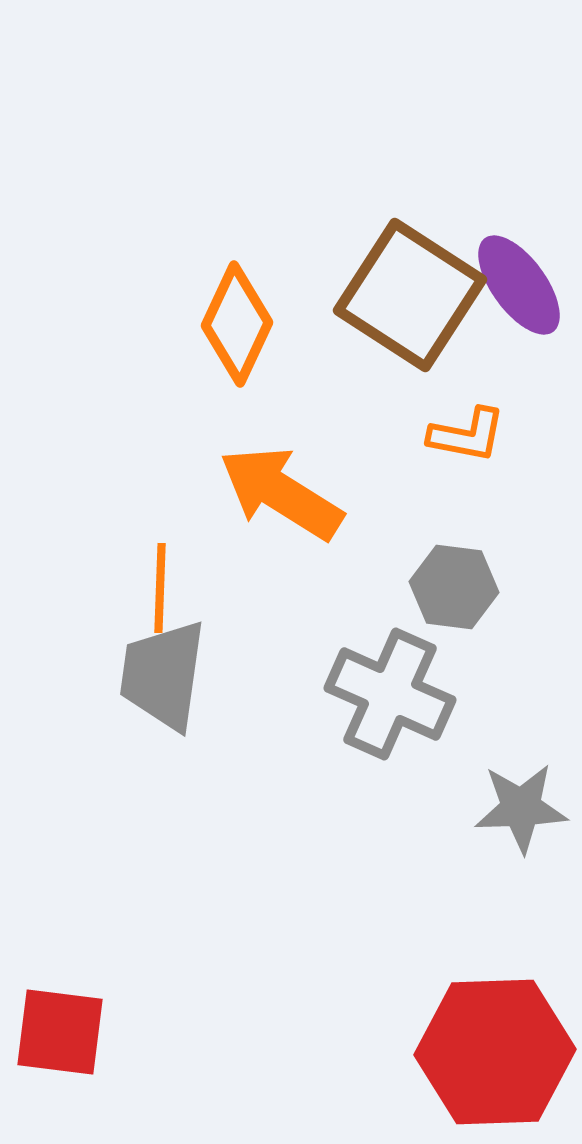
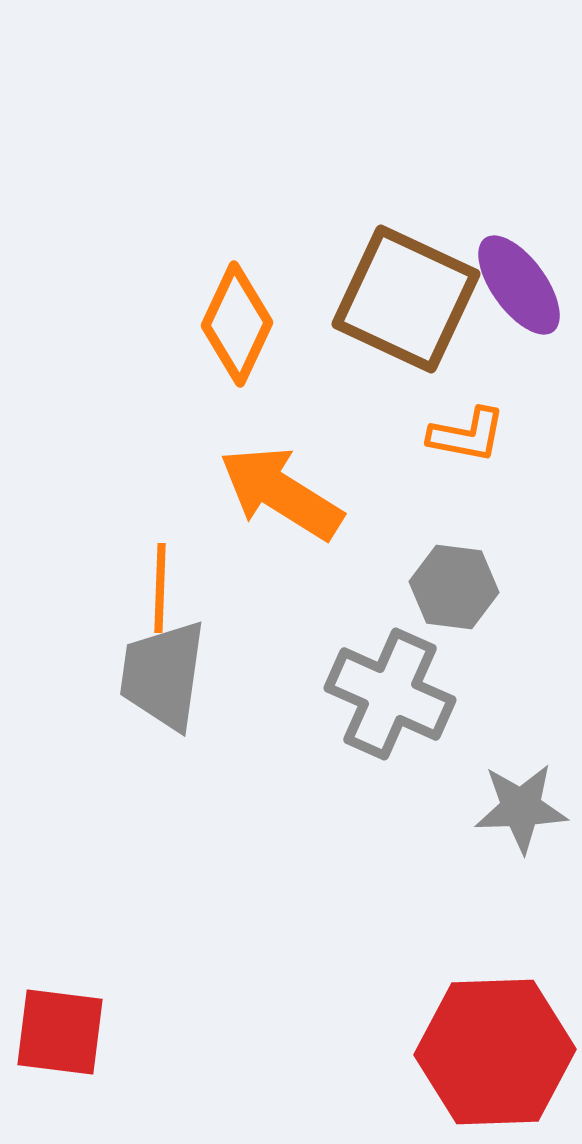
brown square: moved 4 px left, 4 px down; rotated 8 degrees counterclockwise
